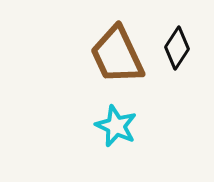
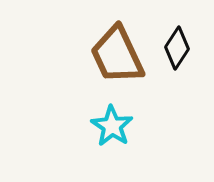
cyan star: moved 4 px left; rotated 9 degrees clockwise
